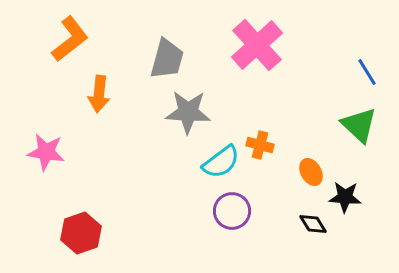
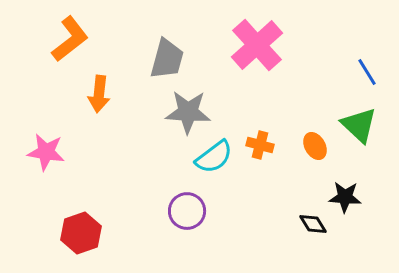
cyan semicircle: moved 7 px left, 5 px up
orange ellipse: moved 4 px right, 26 px up
purple circle: moved 45 px left
